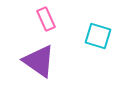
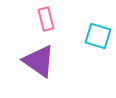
pink rectangle: rotated 10 degrees clockwise
